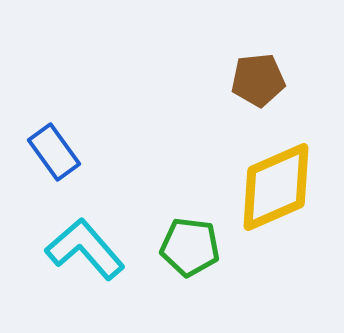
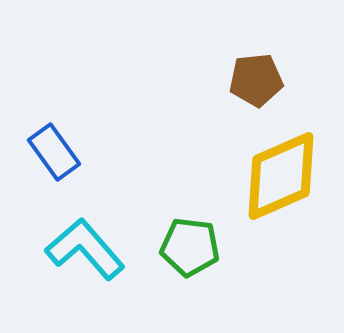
brown pentagon: moved 2 px left
yellow diamond: moved 5 px right, 11 px up
